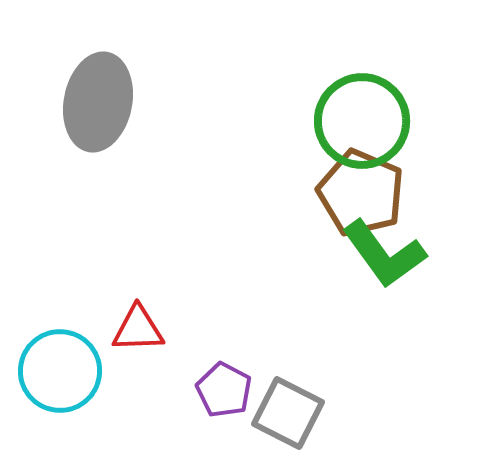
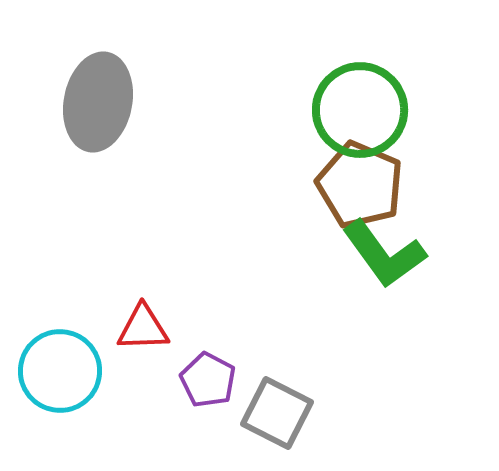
green circle: moved 2 px left, 11 px up
brown pentagon: moved 1 px left, 8 px up
red triangle: moved 5 px right, 1 px up
purple pentagon: moved 16 px left, 10 px up
gray square: moved 11 px left
